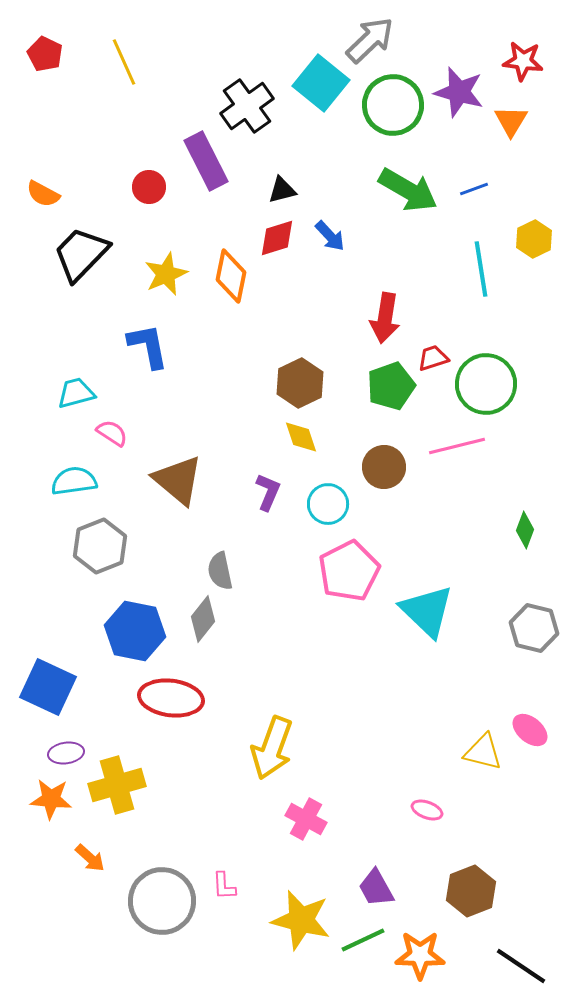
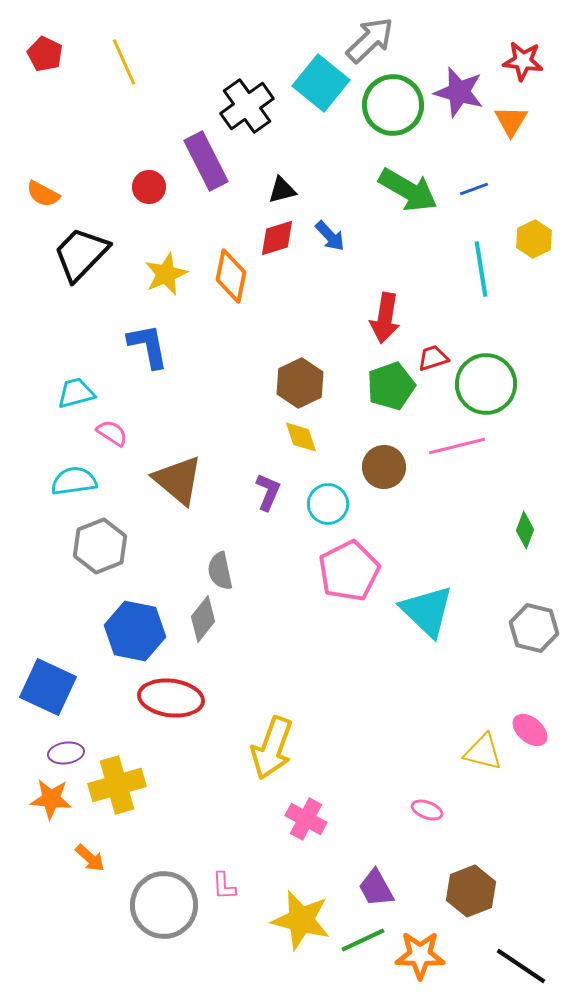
gray circle at (162, 901): moved 2 px right, 4 px down
